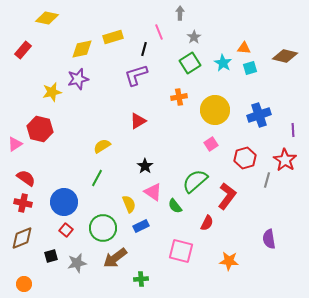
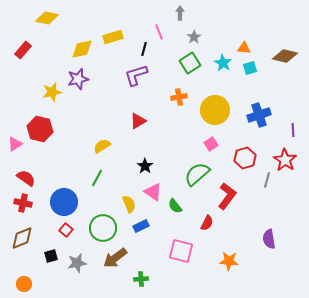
green semicircle at (195, 181): moved 2 px right, 7 px up
